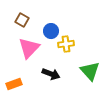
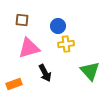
brown square: rotated 24 degrees counterclockwise
blue circle: moved 7 px right, 5 px up
pink triangle: rotated 30 degrees clockwise
black arrow: moved 6 px left, 1 px up; rotated 42 degrees clockwise
